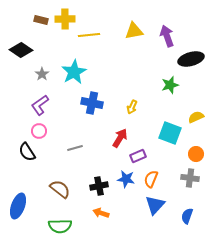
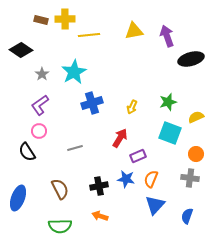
green star: moved 2 px left, 17 px down
blue cross: rotated 30 degrees counterclockwise
brown semicircle: rotated 25 degrees clockwise
blue ellipse: moved 8 px up
orange arrow: moved 1 px left, 3 px down
